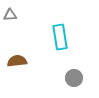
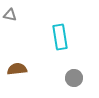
gray triangle: rotated 16 degrees clockwise
brown semicircle: moved 8 px down
